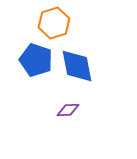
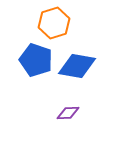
blue diamond: rotated 69 degrees counterclockwise
purple diamond: moved 3 px down
